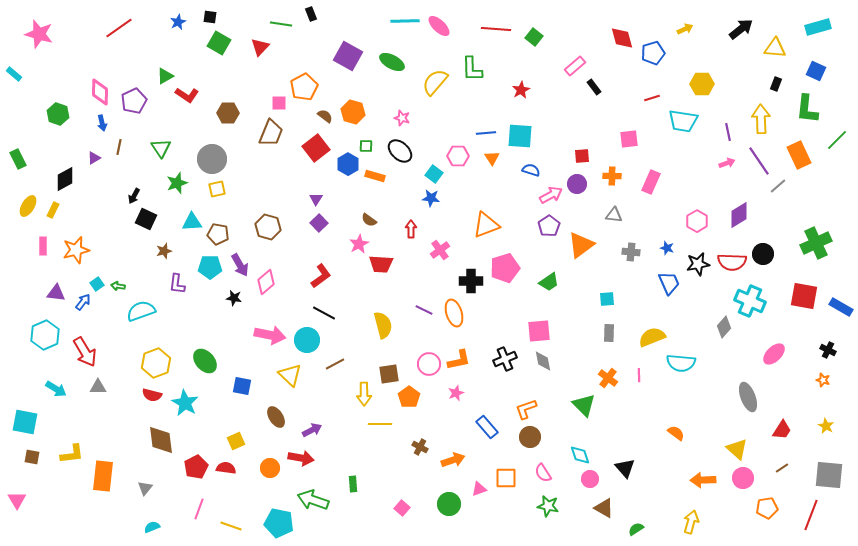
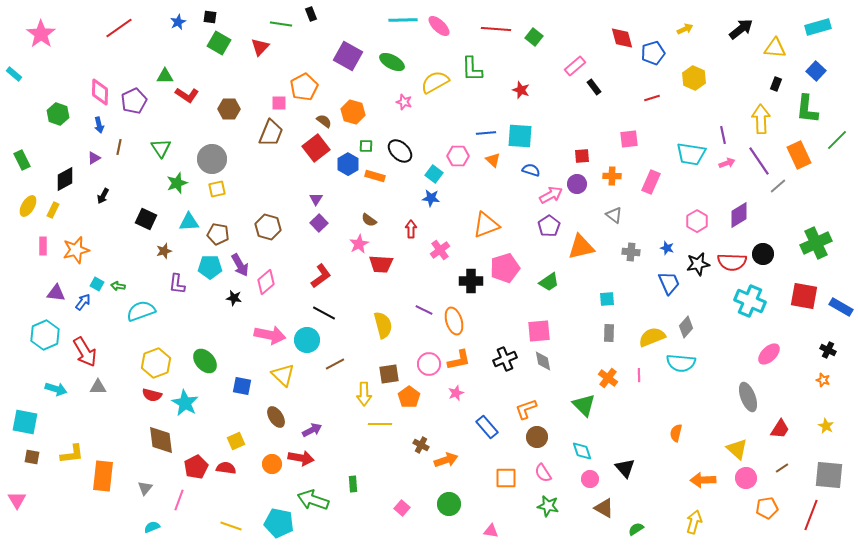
cyan line at (405, 21): moved 2 px left, 1 px up
pink star at (39, 34): moved 2 px right; rotated 20 degrees clockwise
blue square at (816, 71): rotated 18 degrees clockwise
green triangle at (165, 76): rotated 30 degrees clockwise
yellow semicircle at (435, 82): rotated 20 degrees clockwise
yellow hexagon at (702, 84): moved 8 px left, 6 px up; rotated 25 degrees clockwise
red star at (521, 90): rotated 24 degrees counterclockwise
brown hexagon at (228, 113): moved 1 px right, 4 px up
brown semicircle at (325, 116): moved 1 px left, 5 px down
pink star at (402, 118): moved 2 px right, 16 px up
cyan trapezoid at (683, 121): moved 8 px right, 33 px down
blue arrow at (102, 123): moved 3 px left, 2 px down
purple line at (728, 132): moved 5 px left, 3 px down
orange triangle at (492, 158): moved 1 px right, 2 px down; rotated 14 degrees counterclockwise
green rectangle at (18, 159): moved 4 px right, 1 px down
black arrow at (134, 196): moved 31 px left
gray triangle at (614, 215): rotated 30 degrees clockwise
cyan triangle at (192, 222): moved 3 px left
orange triangle at (581, 245): moved 2 px down; rotated 24 degrees clockwise
cyan square at (97, 284): rotated 24 degrees counterclockwise
orange ellipse at (454, 313): moved 8 px down
gray diamond at (724, 327): moved 38 px left
pink ellipse at (774, 354): moved 5 px left
yellow triangle at (290, 375): moved 7 px left
cyan arrow at (56, 389): rotated 15 degrees counterclockwise
red trapezoid at (782, 430): moved 2 px left, 1 px up
orange semicircle at (676, 433): rotated 114 degrees counterclockwise
brown circle at (530, 437): moved 7 px right
brown cross at (420, 447): moved 1 px right, 2 px up
cyan diamond at (580, 455): moved 2 px right, 4 px up
orange arrow at (453, 460): moved 7 px left
orange circle at (270, 468): moved 2 px right, 4 px up
pink circle at (743, 478): moved 3 px right
pink triangle at (479, 489): moved 12 px right, 42 px down; rotated 28 degrees clockwise
pink line at (199, 509): moved 20 px left, 9 px up
yellow arrow at (691, 522): moved 3 px right
